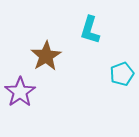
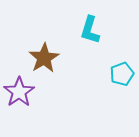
brown star: moved 2 px left, 2 px down
purple star: moved 1 px left
